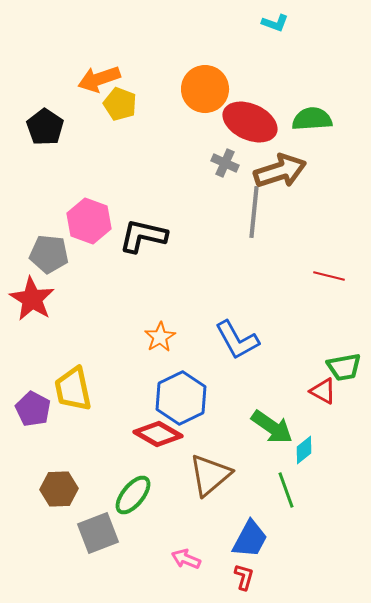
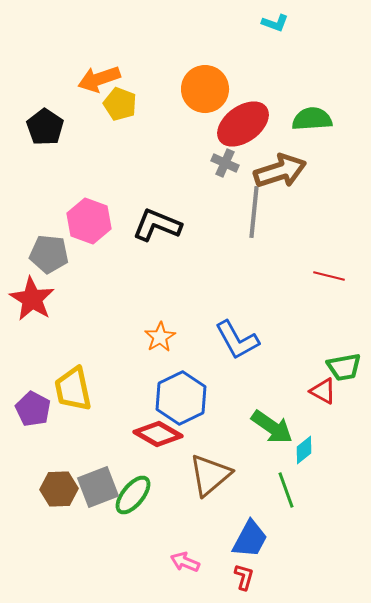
red ellipse: moved 7 px left, 2 px down; rotated 60 degrees counterclockwise
black L-shape: moved 14 px right, 11 px up; rotated 9 degrees clockwise
gray square: moved 46 px up
pink arrow: moved 1 px left, 3 px down
